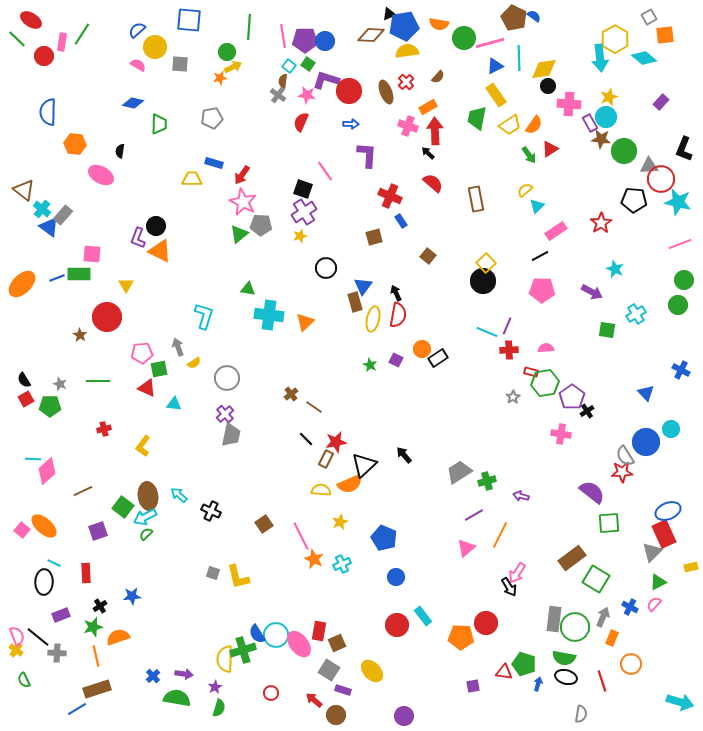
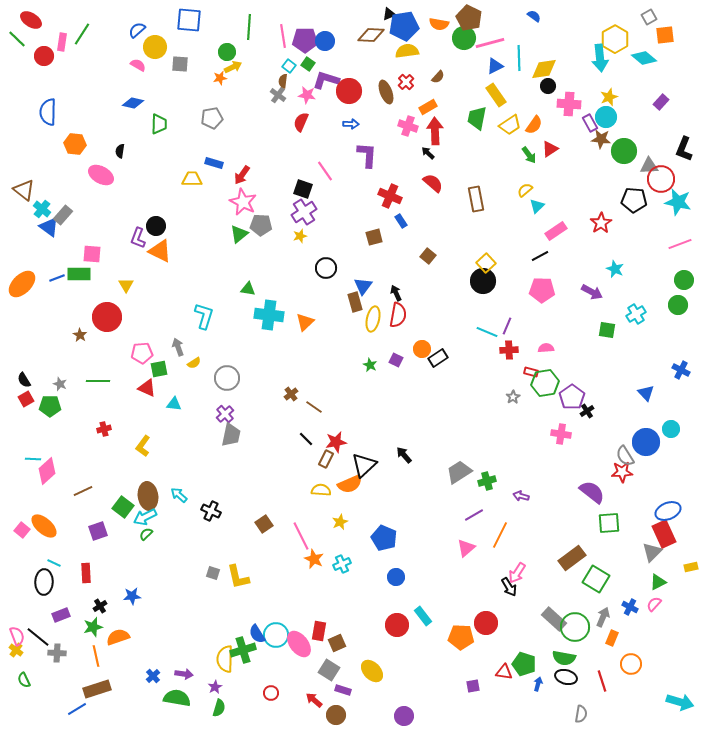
brown pentagon at (514, 18): moved 45 px left
gray rectangle at (554, 619): rotated 55 degrees counterclockwise
